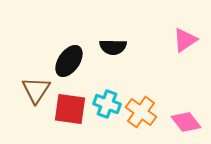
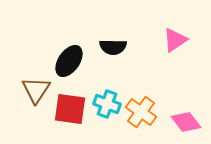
pink triangle: moved 10 px left
